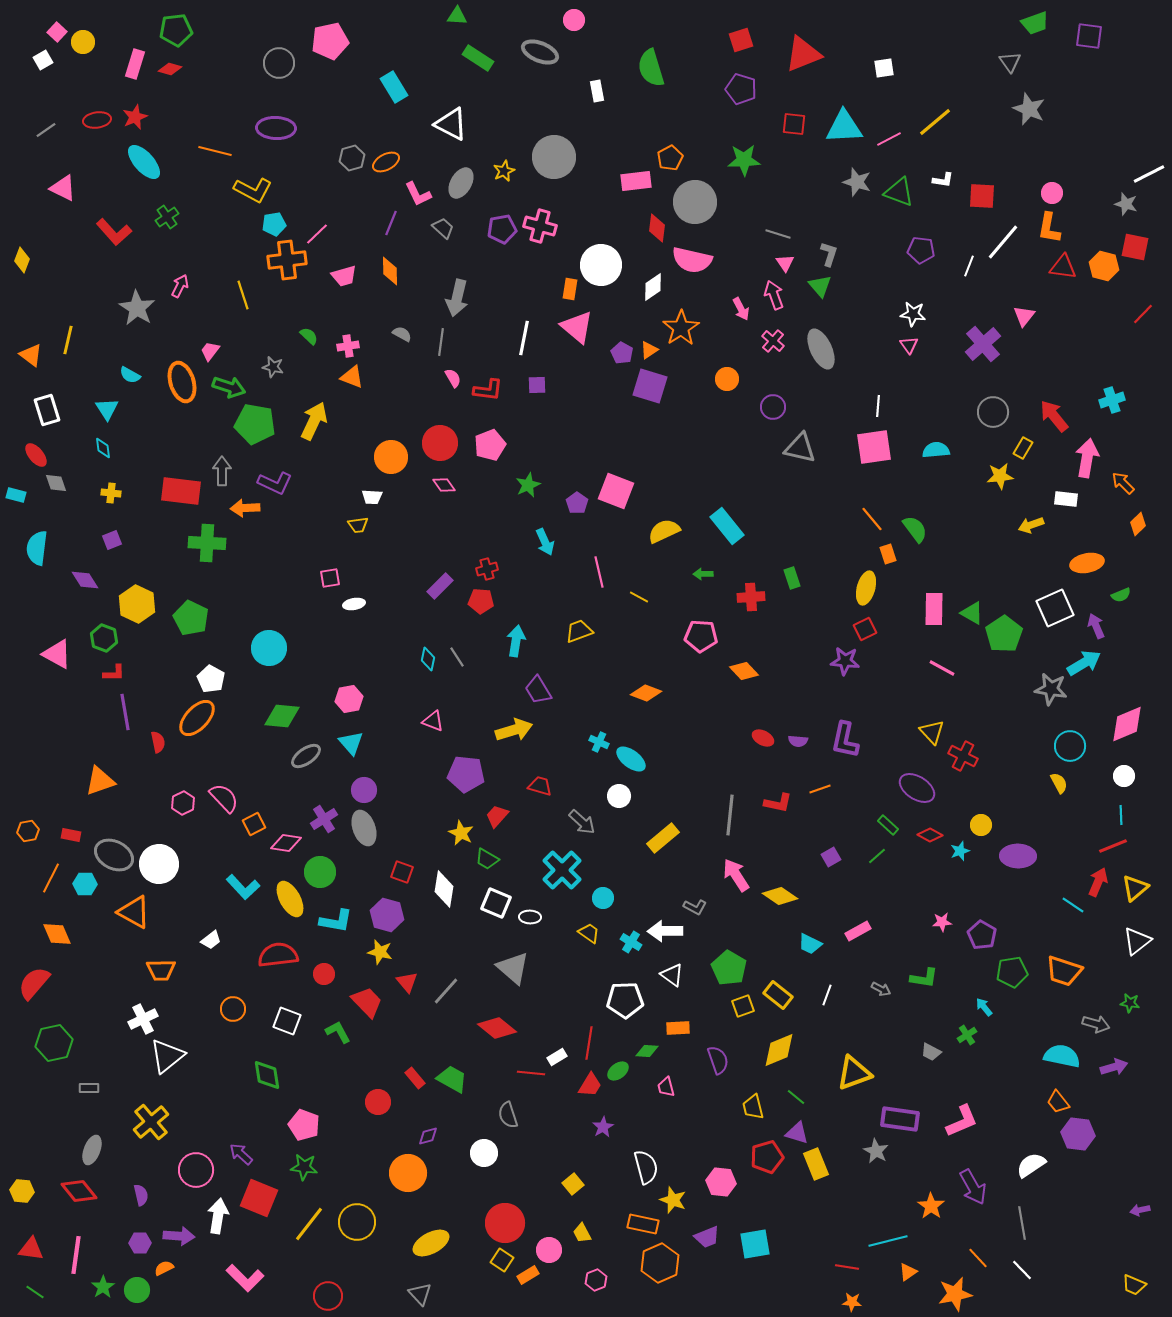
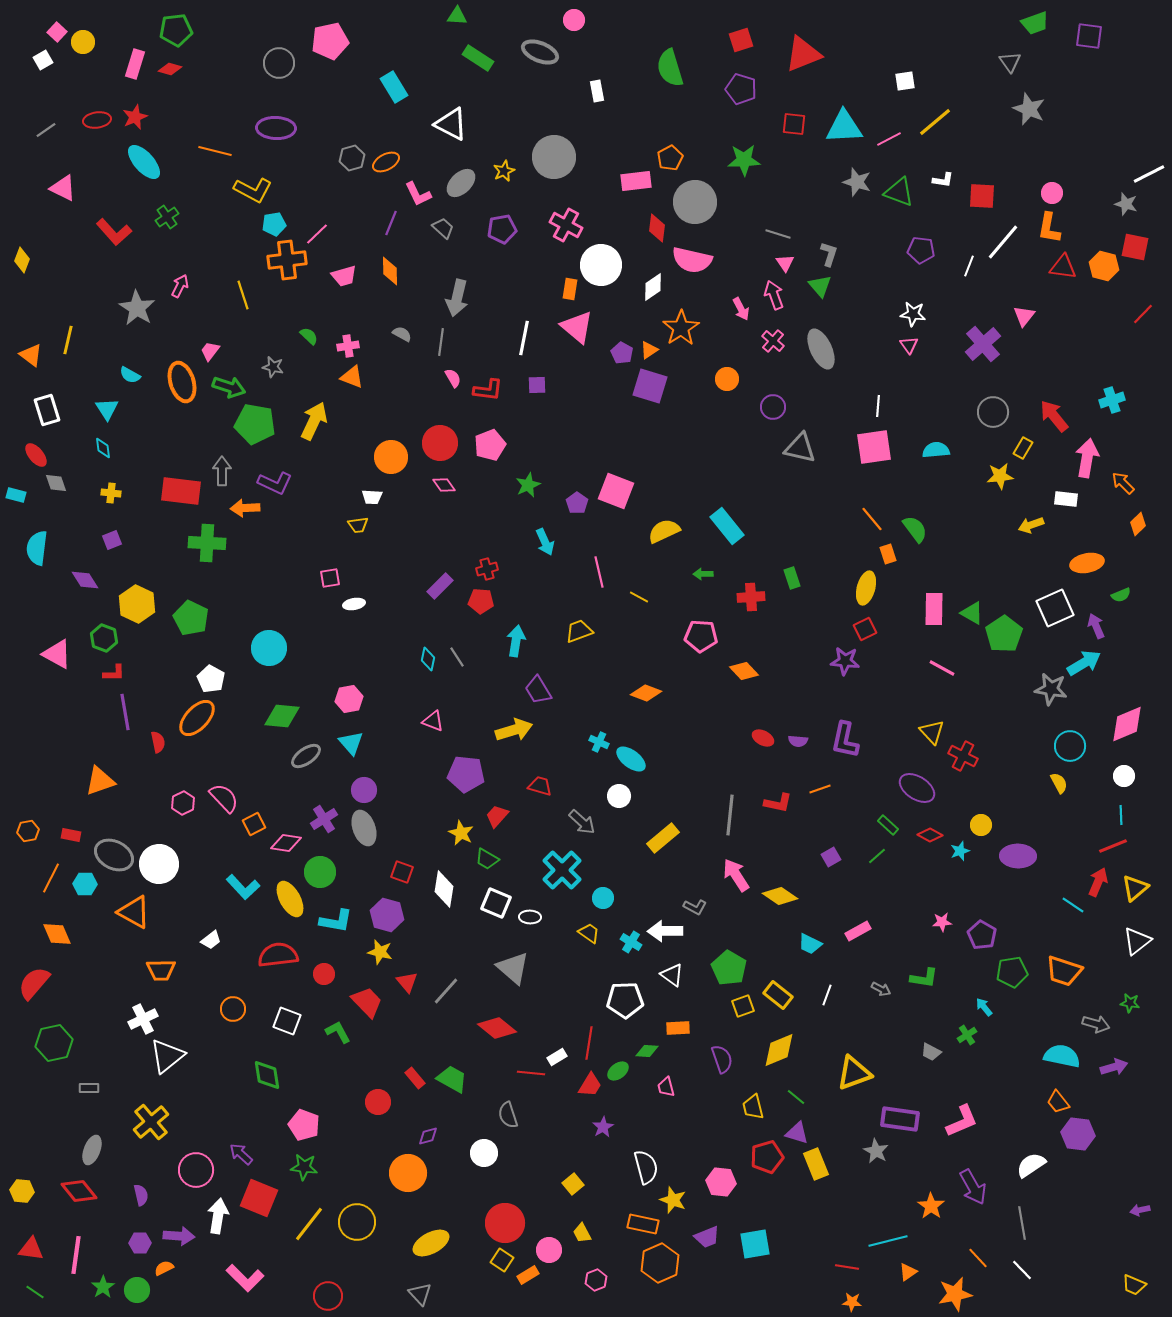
green semicircle at (651, 68): moved 19 px right
white square at (884, 68): moved 21 px right, 13 px down
gray ellipse at (461, 183): rotated 16 degrees clockwise
pink cross at (540, 226): moved 26 px right, 1 px up; rotated 12 degrees clockwise
purple semicircle at (718, 1060): moved 4 px right, 1 px up
